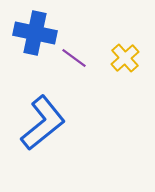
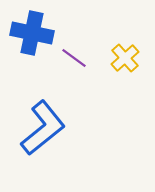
blue cross: moved 3 px left
blue L-shape: moved 5 px down
